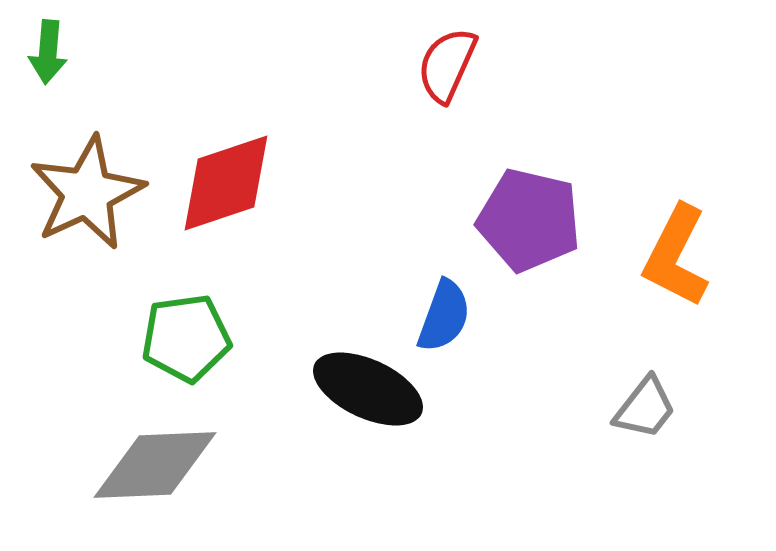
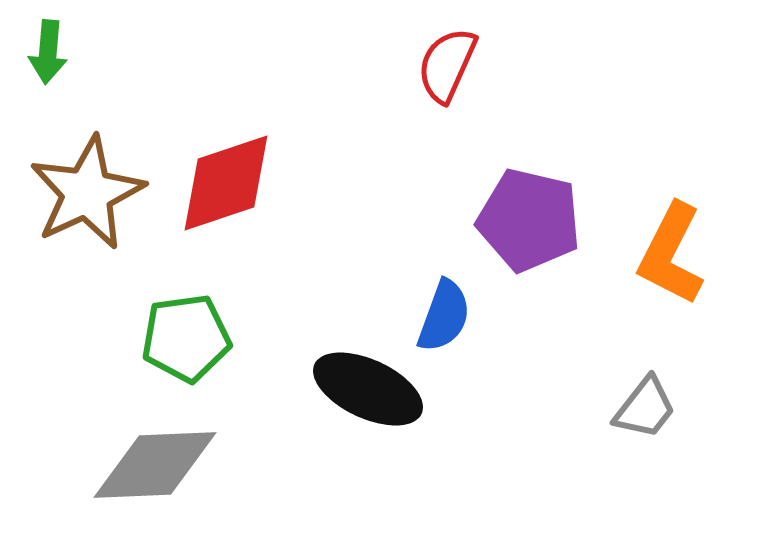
orange L-shape: moved 5 px left, 2 px up
